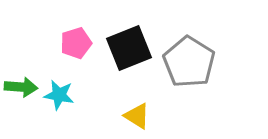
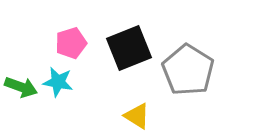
pink pentagon: moved 5 px left
gray pentagon: moved 1 px left, 8 px down
green arrow: rotated 16 degrees clockwise
cyan star: moved 1 px left, 13 px up
